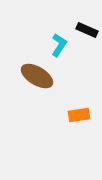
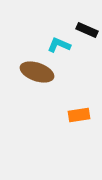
cyan L-shape: rotated 100 degrees counterclockwise
brown ellipse: moved 4 px up; rotated 12 degrees counterclockwise
